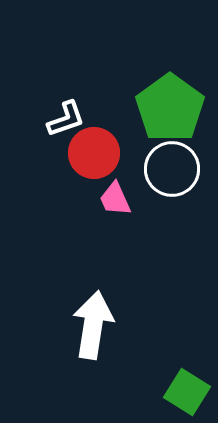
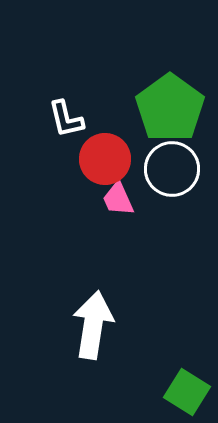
white L-shape: rotated 96 degrees clockwise
red circle: moved 11 px right, 6 px down
pink trapezoid: moved 3 px right
